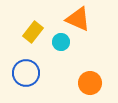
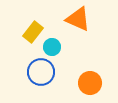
cyan circle: moved 9 px left, 5 px down
blue circle: moved 15 px right, 1 px up
